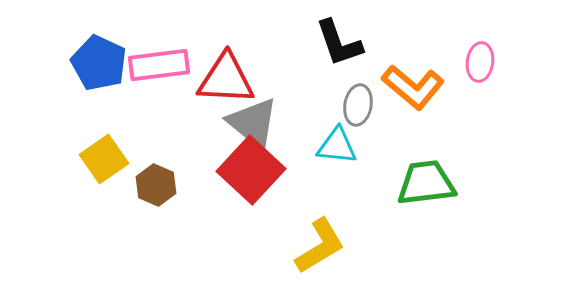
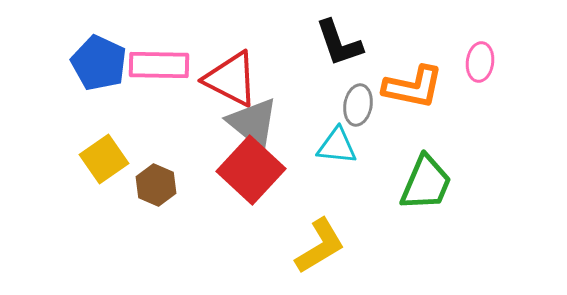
pink rectangle: rotated 8 degrees clockwise
red triangle: moved 5 px right; rotated 24 degrees clockwise
orange L-shape: rotated 28 degrees counterclockwise
green trapezoid: rotated 120 degrees clockwise
